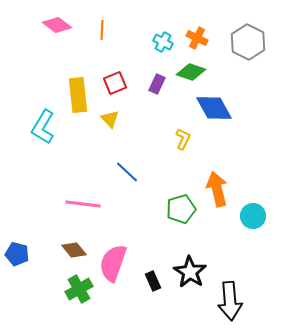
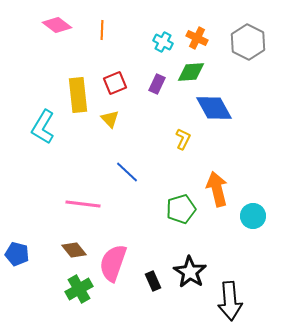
green diamond: rotated 24 degrees counterclockwise
